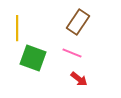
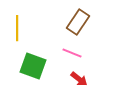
green square: moved 8 px down
